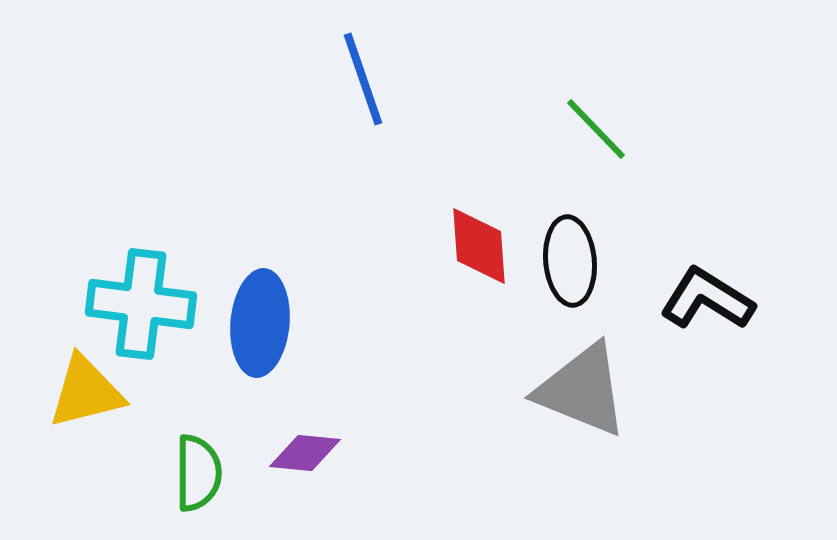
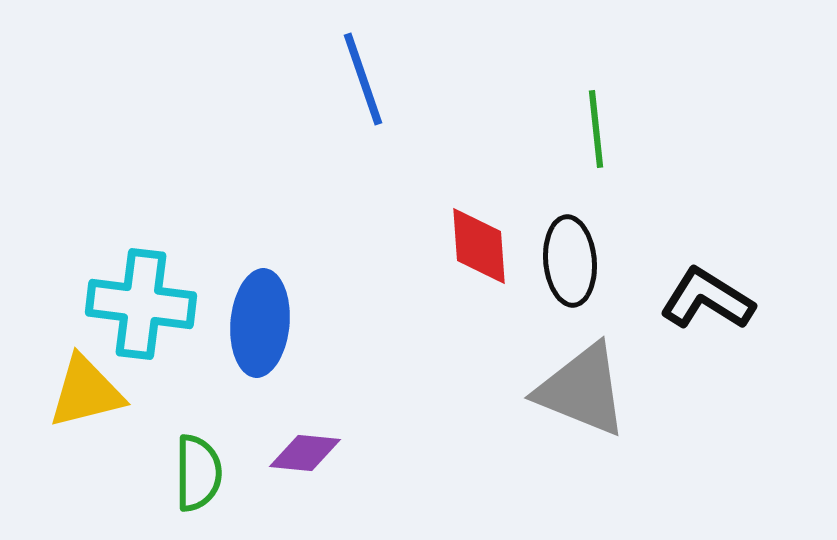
green line: rotated 38 degrees clockwise
